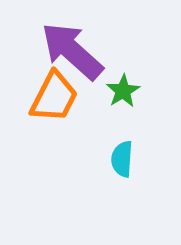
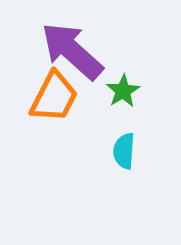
cyan semicircle: moved 2 px right, 8 px up
